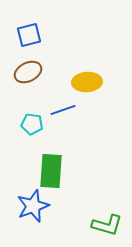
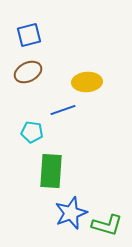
cyan pentagon: moved 8 px down
blue star: moved 38 px right, 7 px down
